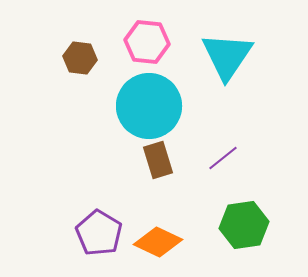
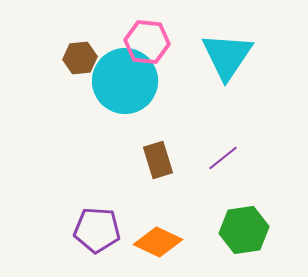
brown hexagon: rotated 12 degrees counterclockwise
cyan circle: moved 24 px left, 25 px up
green hexagon: moved 5 px down
purple pentagon: moved 2 px left, 3 px up; rotated 27 degrees counterclockwise
